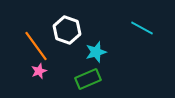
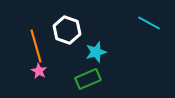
cyan line: moved 7 px right, 5 px up
orange line: rotated 20 degrees clockwise
pink star: rotated 21 degrees counterclockwise
